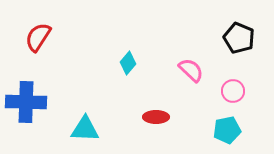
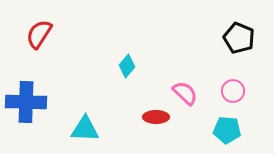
red semicircle: moved 1 px right, 3 px up
cyan diamond: moved 1 px left, 3 px down
pink semicircle: moved 6 px left, 23 px down
cyan pentagon: rotated 16 degrees clockwise
